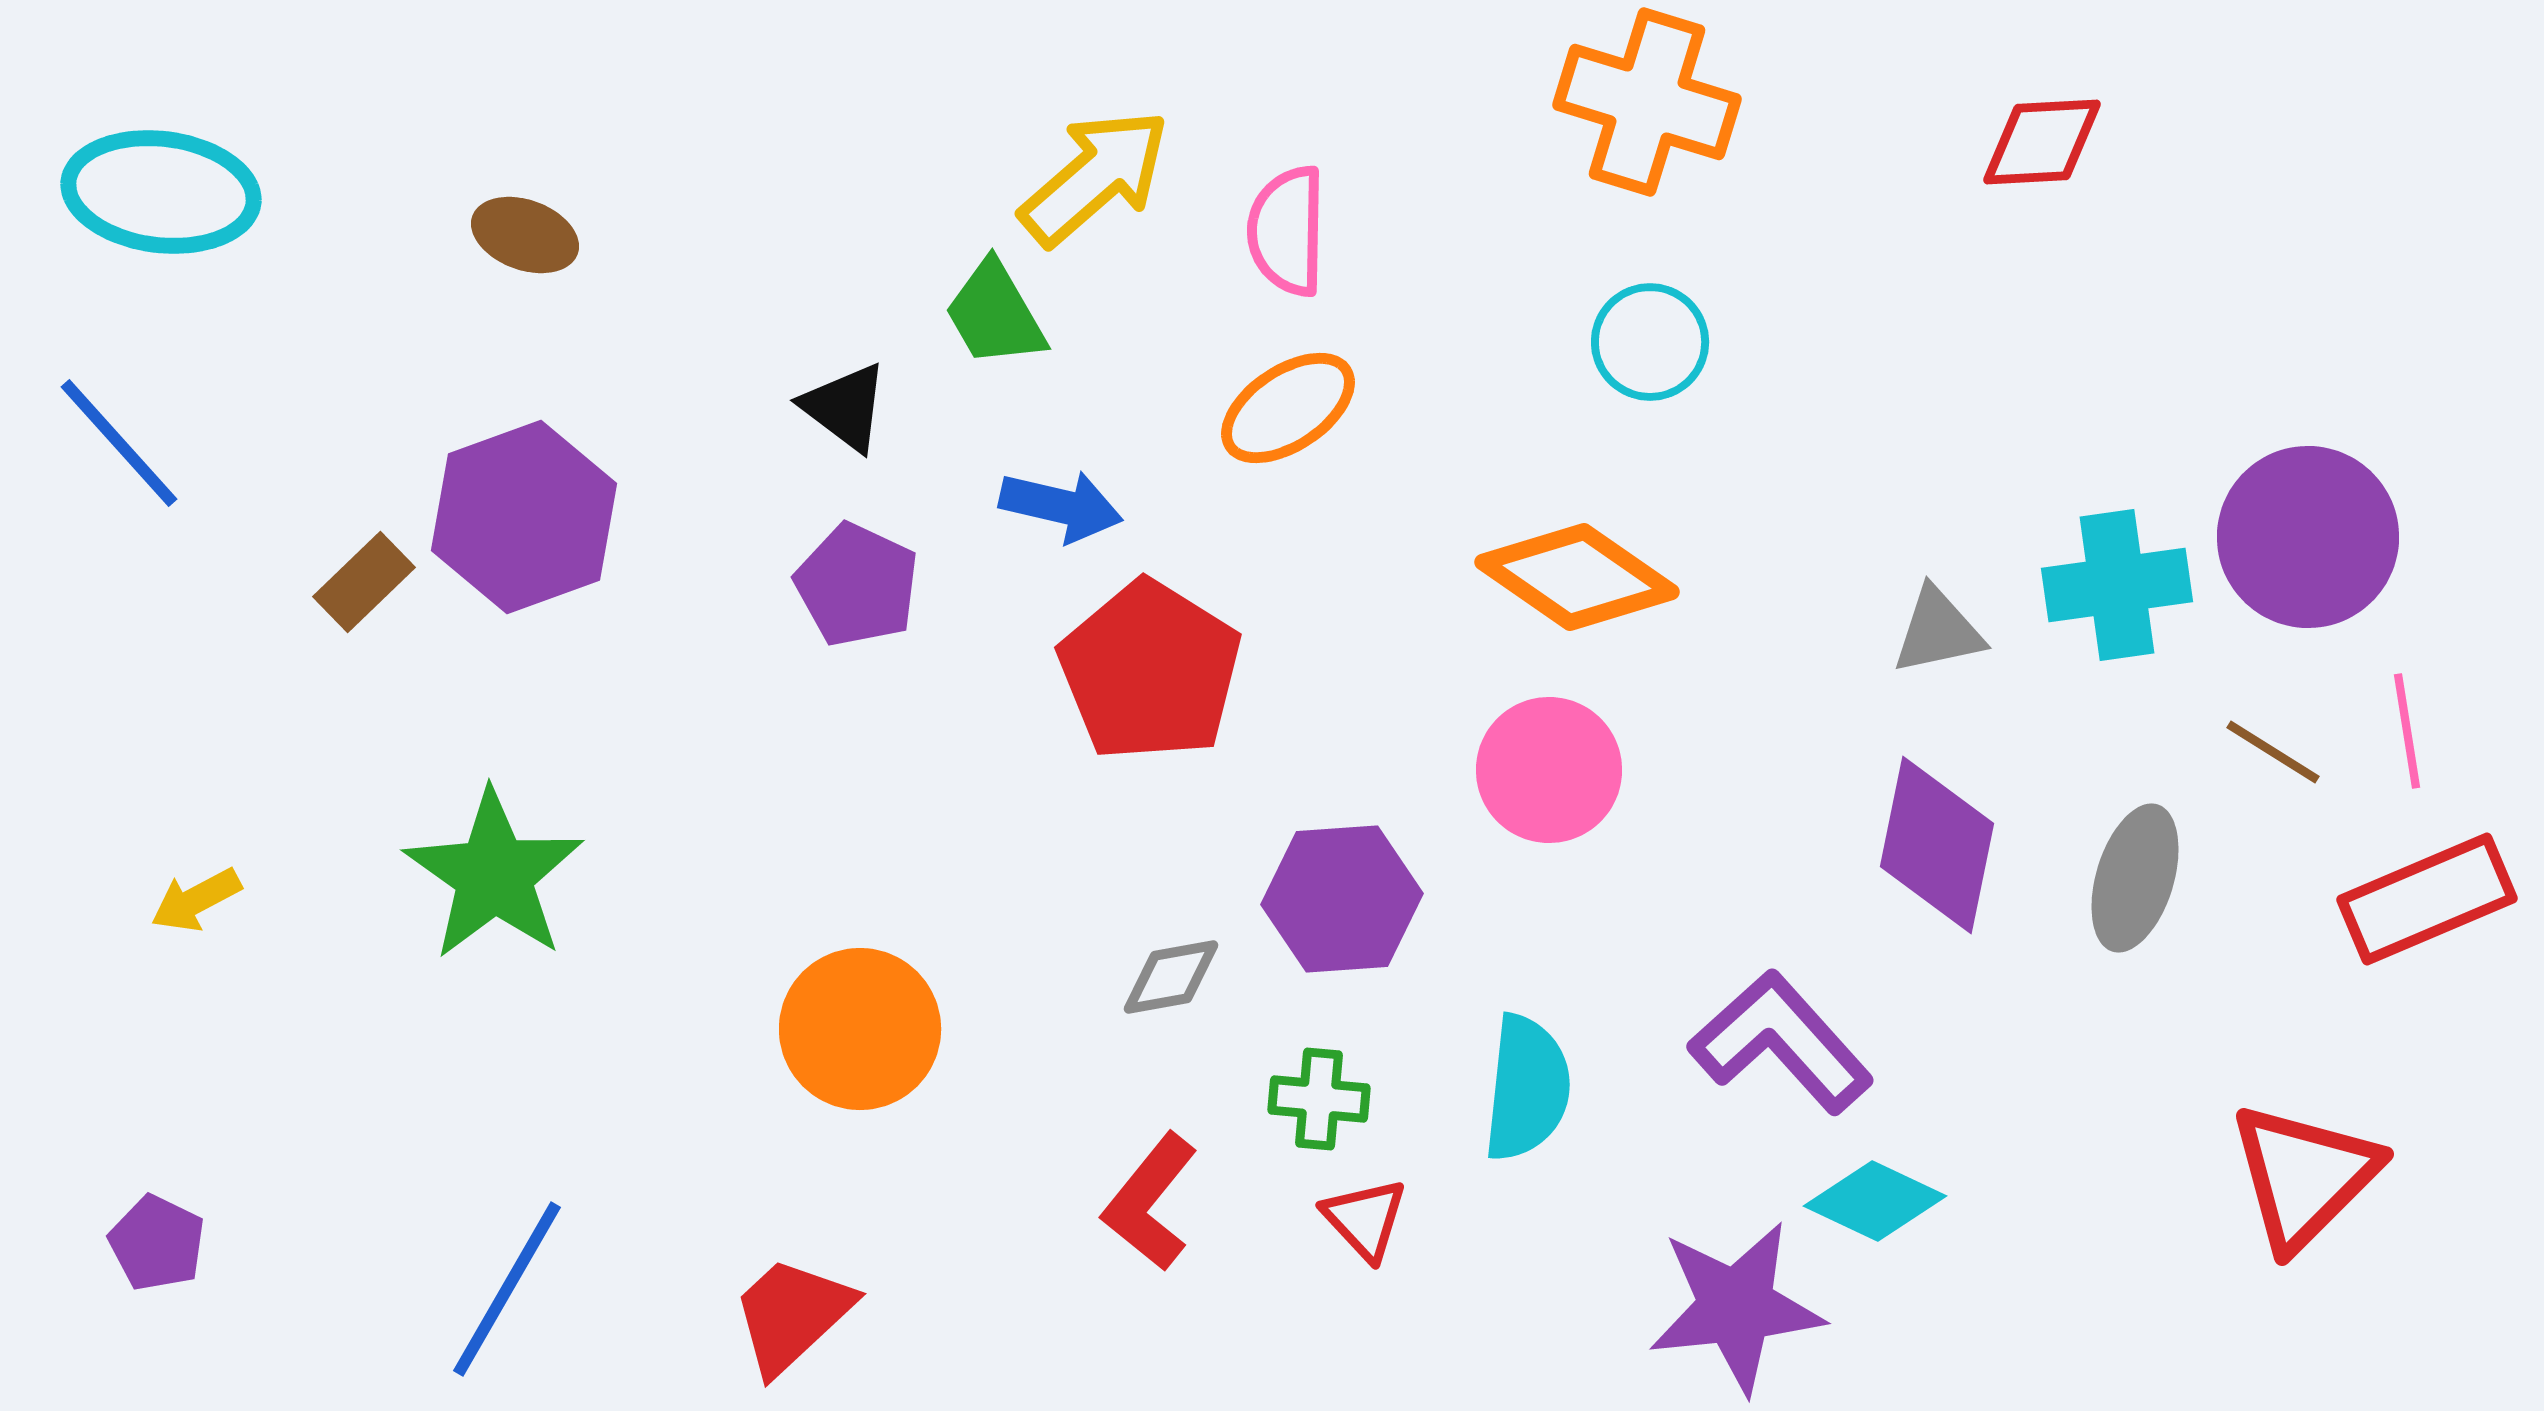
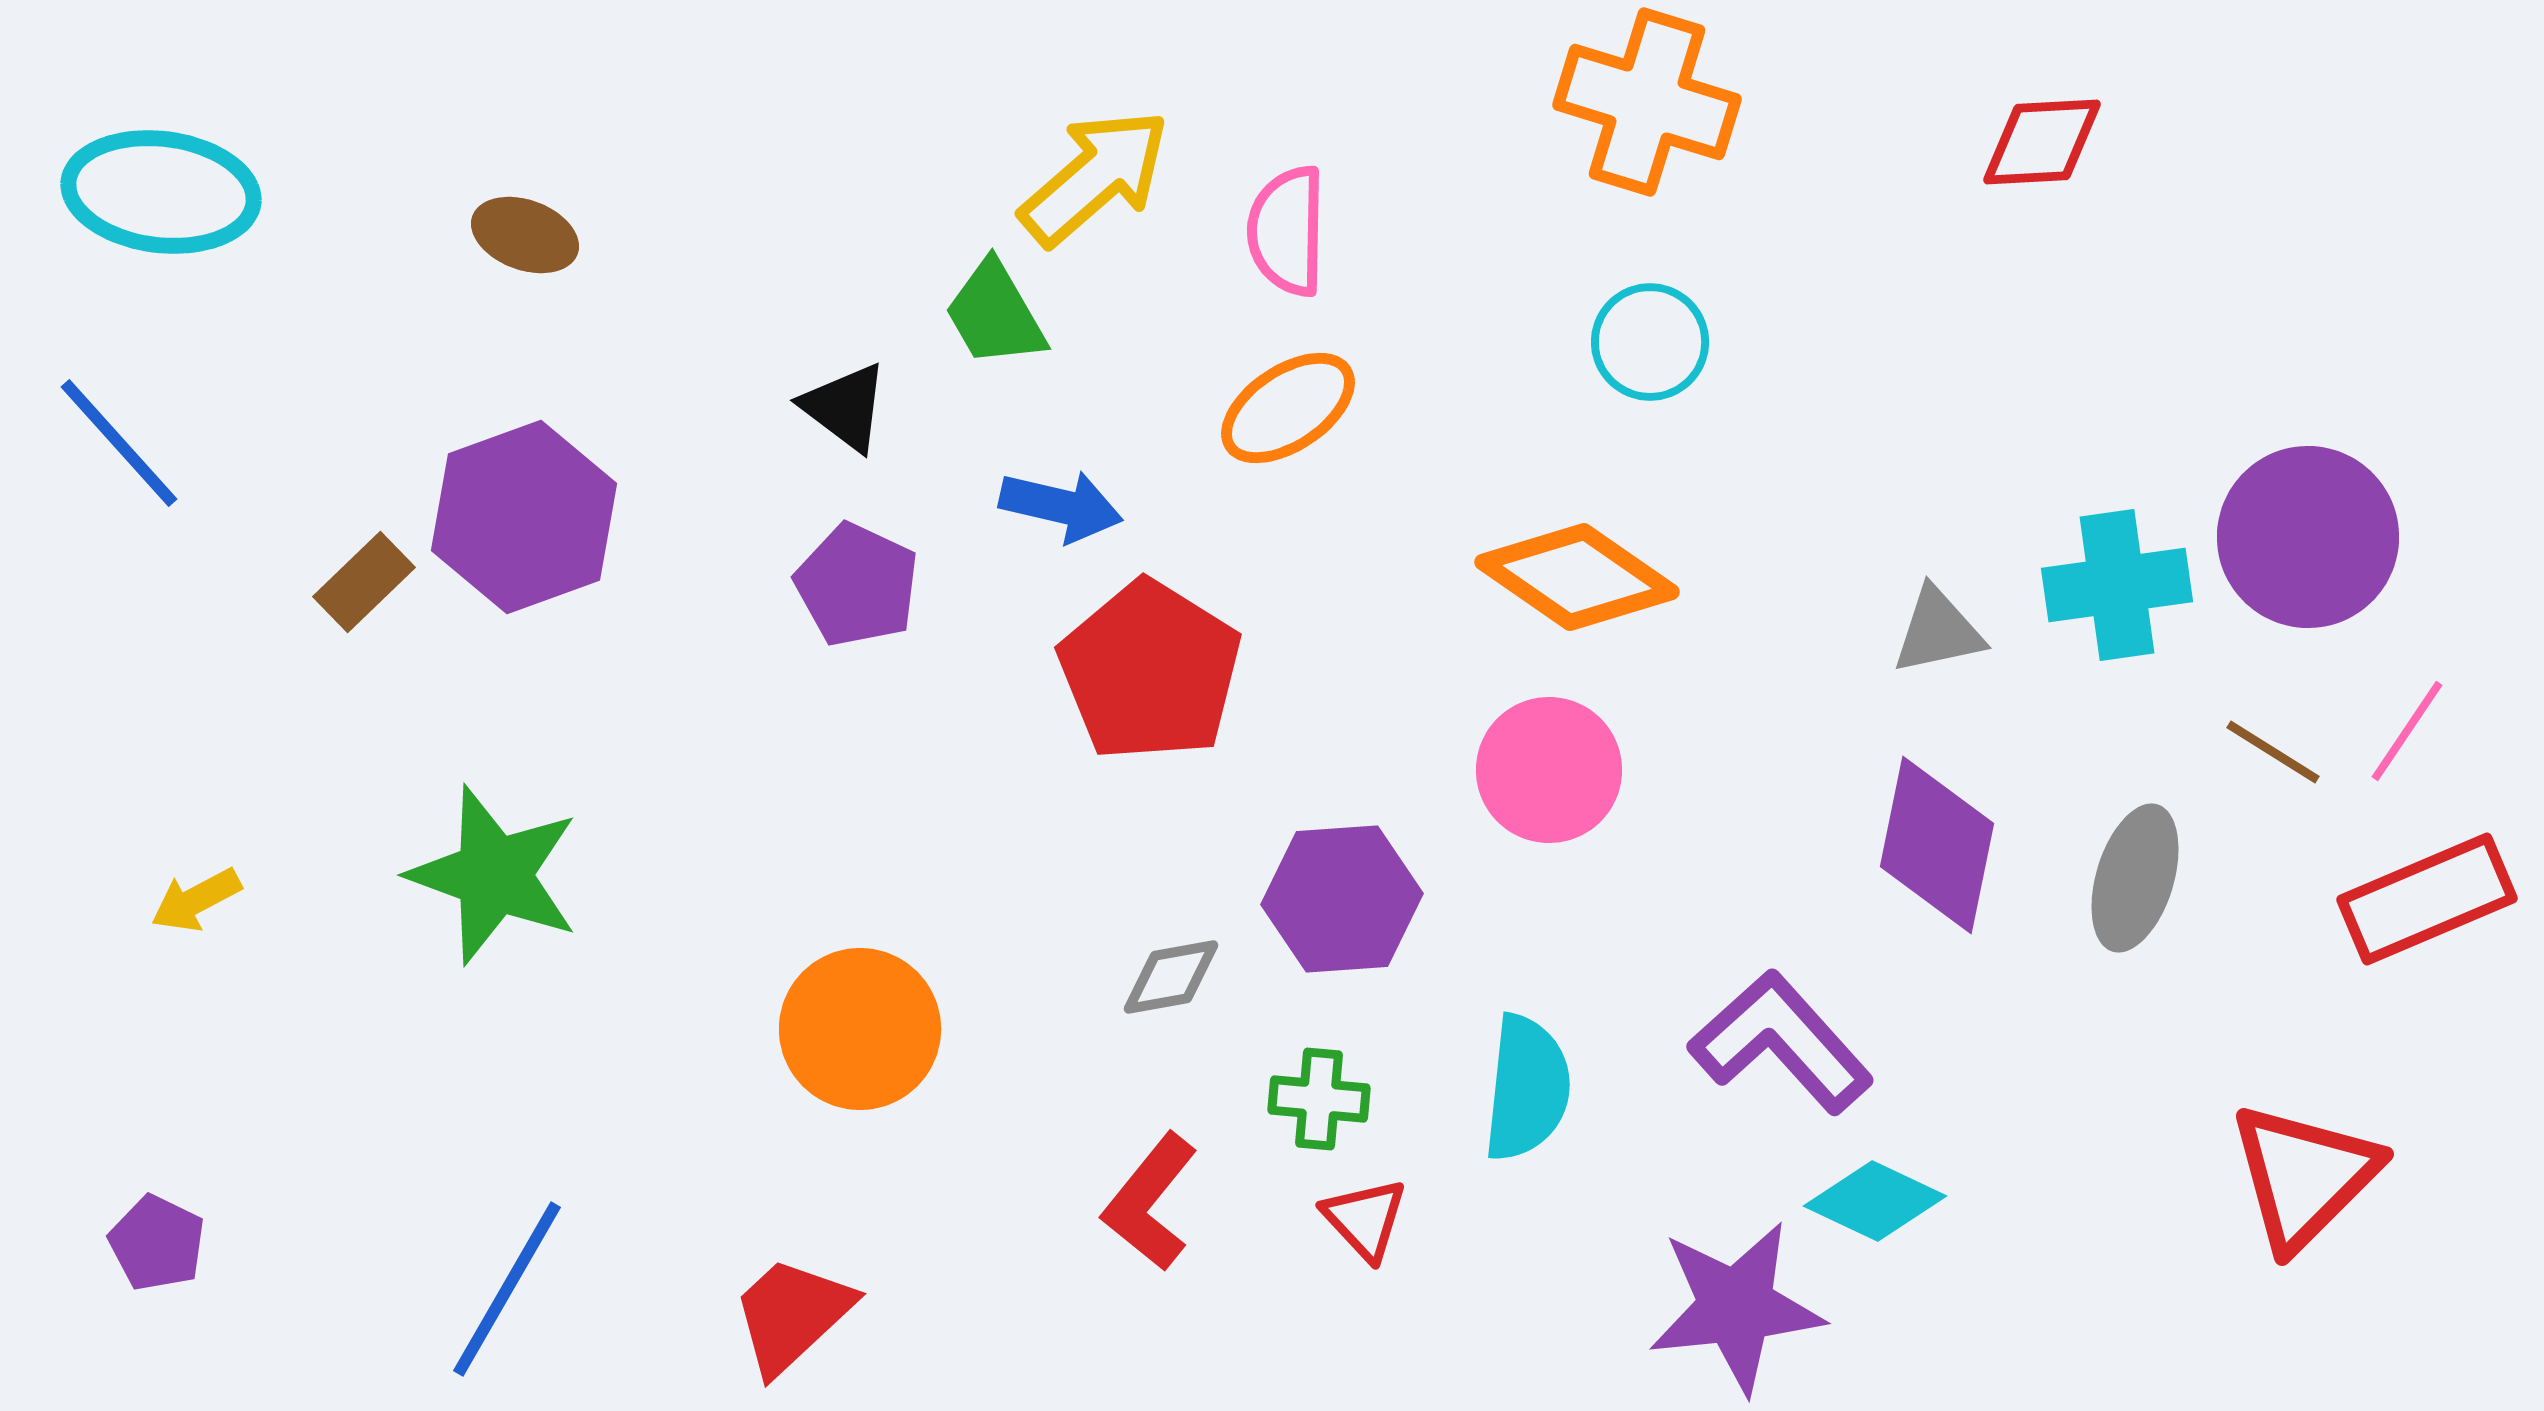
pink line at (2407, 731): rotated 43 degrees clockwise
green star at (494, 875): rotated 15 degrees counterclockwise
